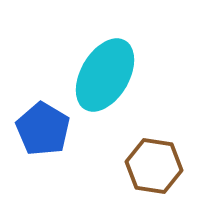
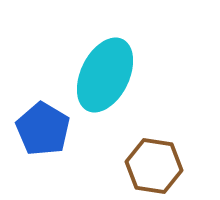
cyan ellipse: rotated 4 degrees counterclockwise
